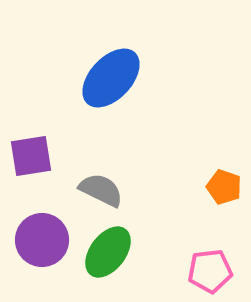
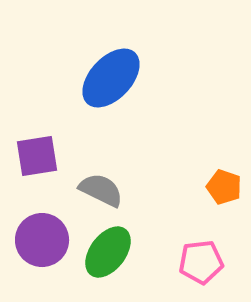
purple square: moved 6 px right
pink pentagon: moved 9 px left, 9 px up
